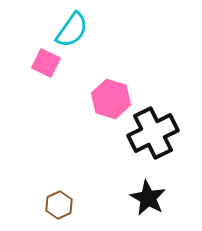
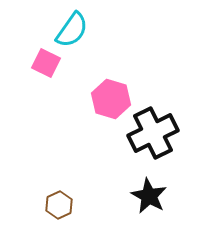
black star: moved 1 px right, 2 px up
